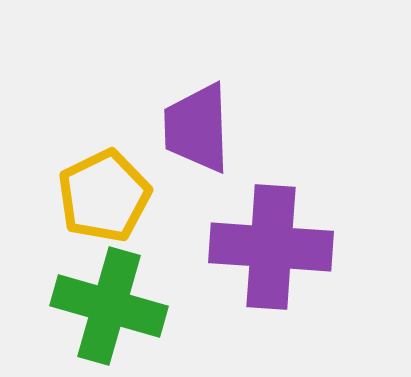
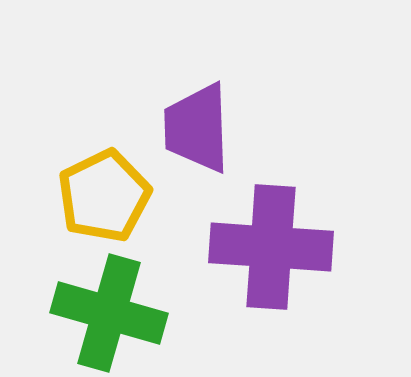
green cross: moved 7 px down
